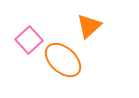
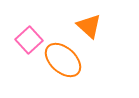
orange triangle: rotated 36 degrees counterclockwise
